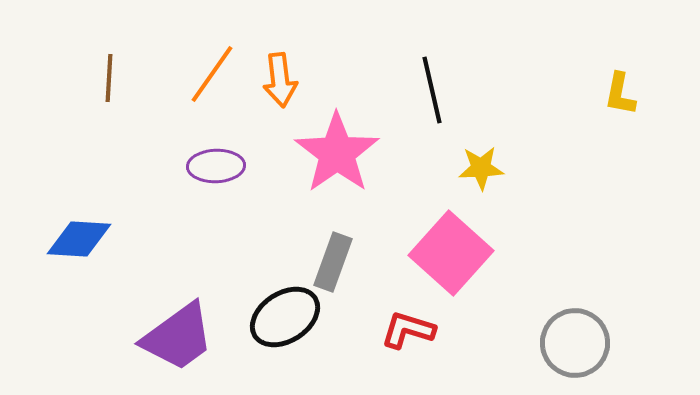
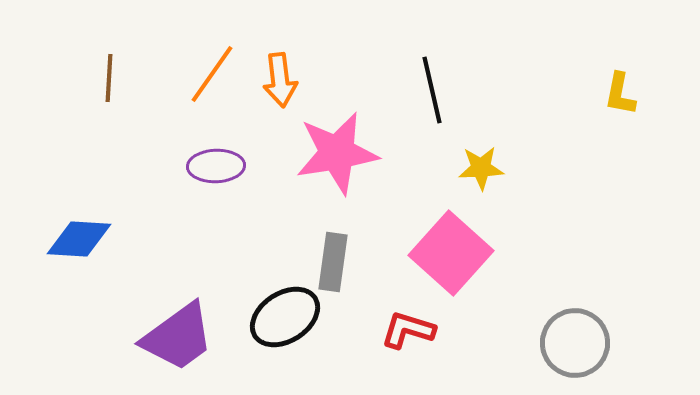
pink star: rotated 26 degrees clockwise
gray rectangle: rotated 12 degrees counterclockwise
